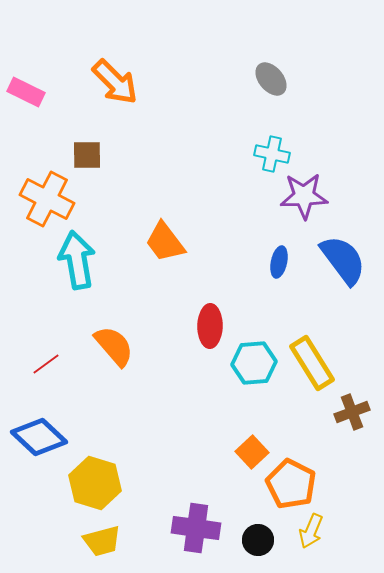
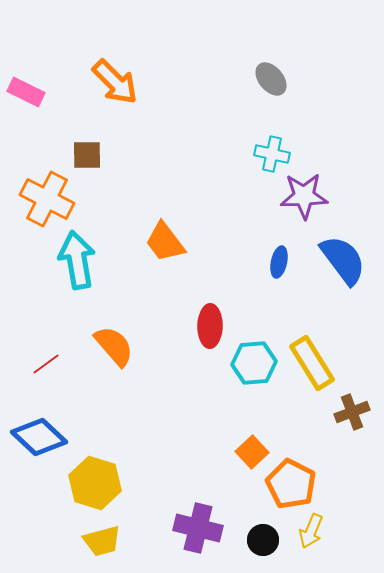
purple cross: moved 2 px right; rotated 6 degrees clockwise
black circle: moved 5 px right
